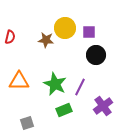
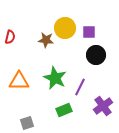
green star: moved 6 px up
